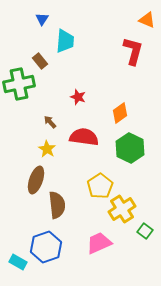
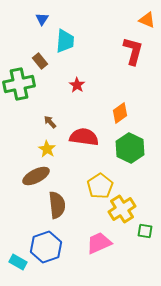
red star: moved 1 px left, 12 px up; rotated 14 degrees clockwise
brown ellipse: moved 4 px up; rotated 44 degrees clockwise
green square: rotated 28 degrees counterclockwise
